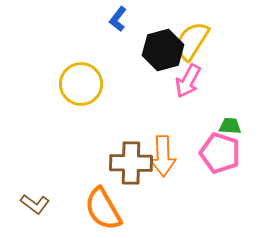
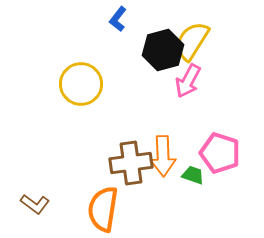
green trapezoid: moved 37 px left, 49 px down; rotated 15 degrees clockwise
brown cross: rotated 9 degrees counterclockwise
orange semicircle: rotated 39 degrees clockwise
